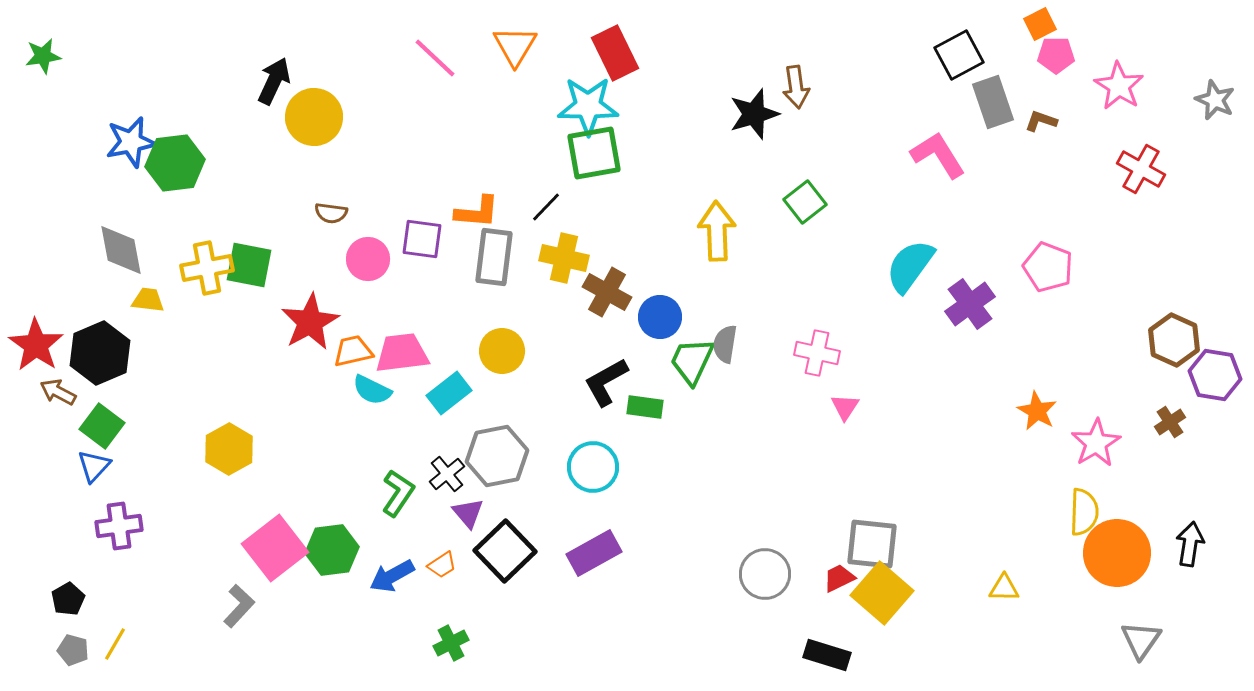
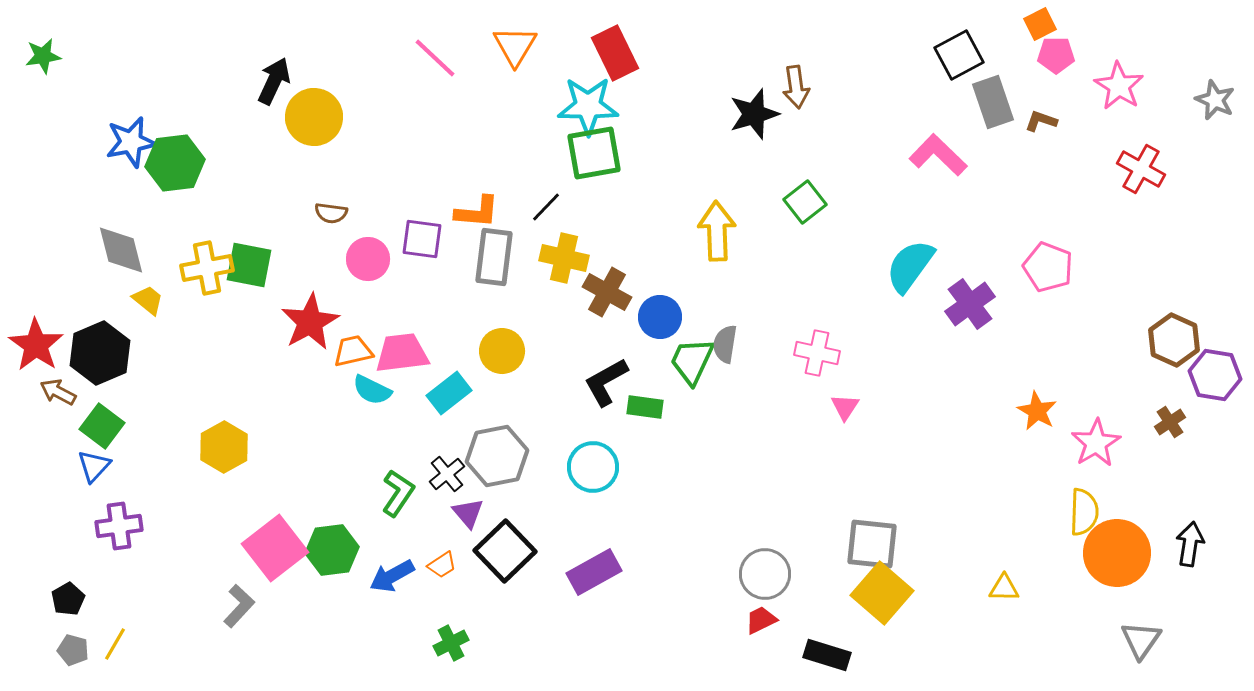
pink L-shape at (938, 155): rotated 14 degrees counterclockwise
gray diamond at (121, 250): rotated 4 degrees counterclockwise
yellow trapezoid at (148, 300): rotated 32 degrees clockwise
yellow hexagon at (229, 449): moved 5 px left, 2 px up
purple rectangle at (594, 553): moved 19 px down
red trapezoid at (839, 578): moved 78 px left, 42 px down
